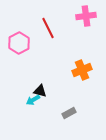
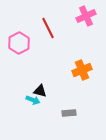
pink cross: rotated 18 degrees counterclockwise
cyan arrow: rotated 128 degrees counterclockwise
gray rectangle: rotated 24 degrees clockwise
